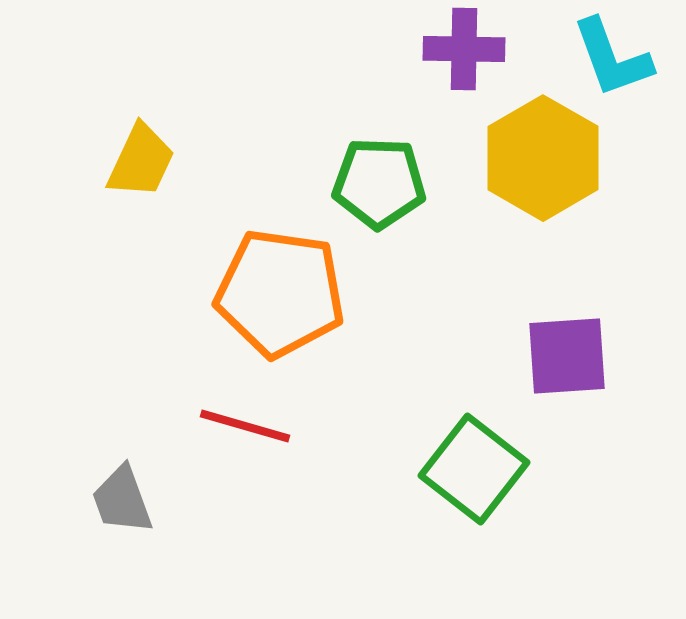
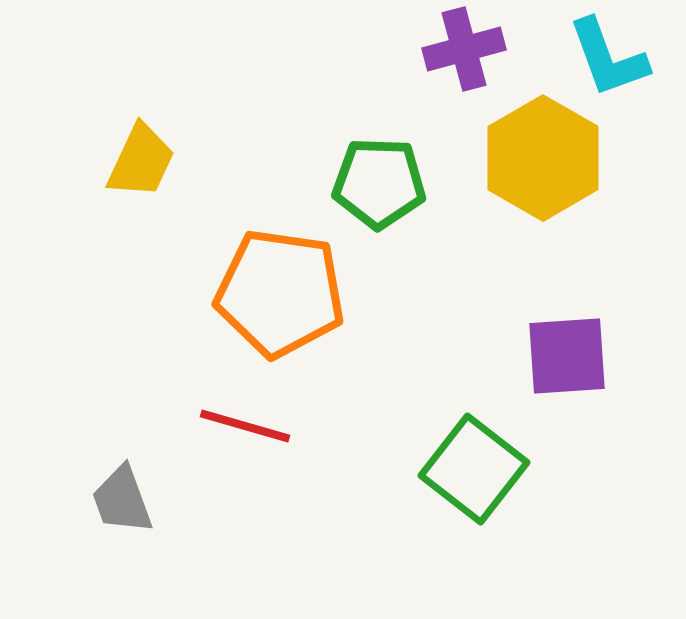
purple cross: rotated 16 degrees counterclockwise
cyan L-shape: moved 4 px left
